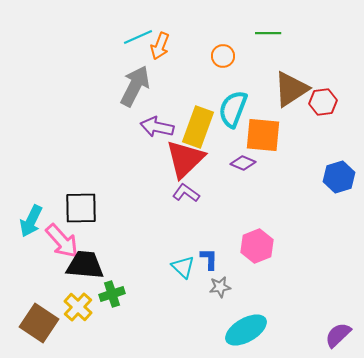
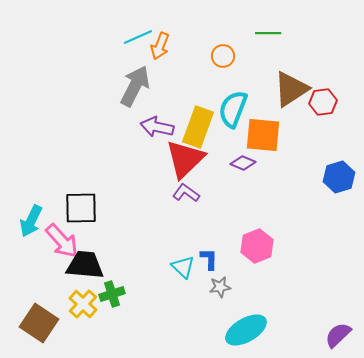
yellow cross: moved 5 px right, 3 px up
